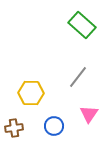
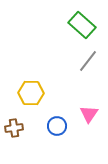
gray line: moved 10 px right, 16 px up
blue circle: moved 3 px right
